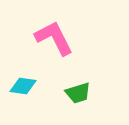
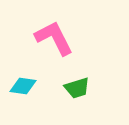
green trapezoid: moved 1 px left, 5 px up
